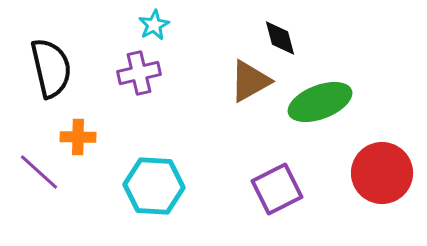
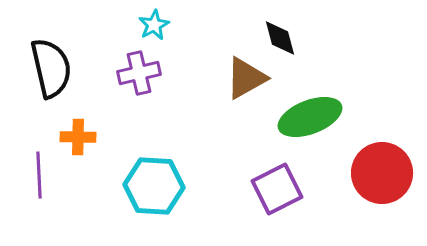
brown triangle: moved 4 px left, 3 px up
green ellipse: moved 10 px left, 15 px down
purple line: moved 3 px down; rotated 45 degrees clockwise
